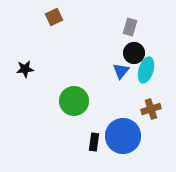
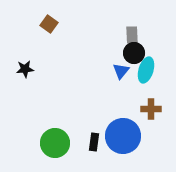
brown square: moved 5 px left, 7 px down; rotated 30 degrees counterclockwise
gray rectangle: moved 2 px right, 8 px down; rotated 18 degrees counterclockwise
green circle: moved 19 px left, 42 px down
brown cross: rotated 18 degrees clockwise
